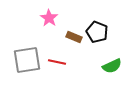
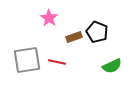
brown rectangle: rotated 42 degrees counterclockwise
